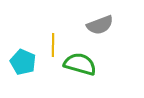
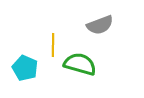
cyan pentagon: moved 2 px right, 6 px down
